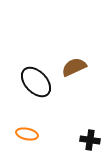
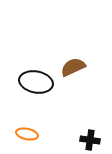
brown semicircle: moved 1 px left
black ellipse: rotated 36 degrees counterclockwise
